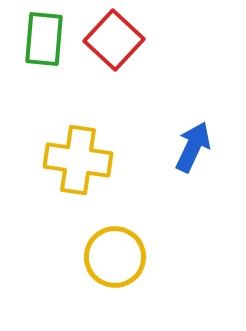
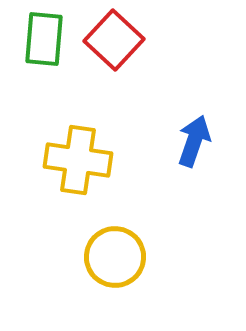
blue arrow: moved 1 px right, 6 px up; rotated 6 degrees counterclockwise
